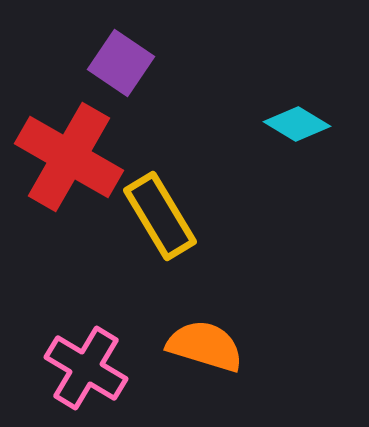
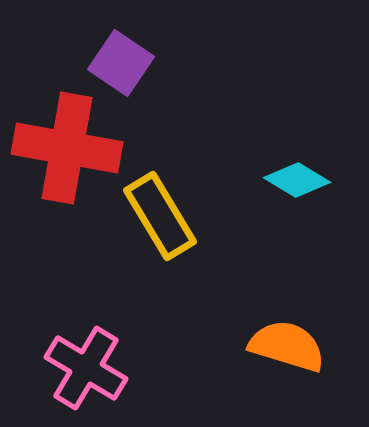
cyan diamond: moved 56 px down
red cross: moved 2 px left, 9 px up; rotated 20 degrees counterclockwise
orange semicircle: moved 82 px right
